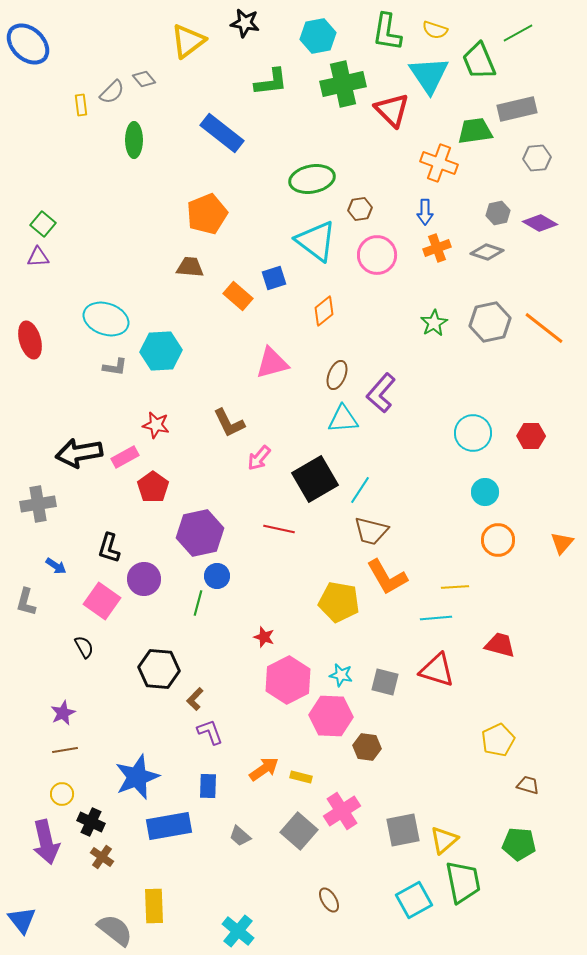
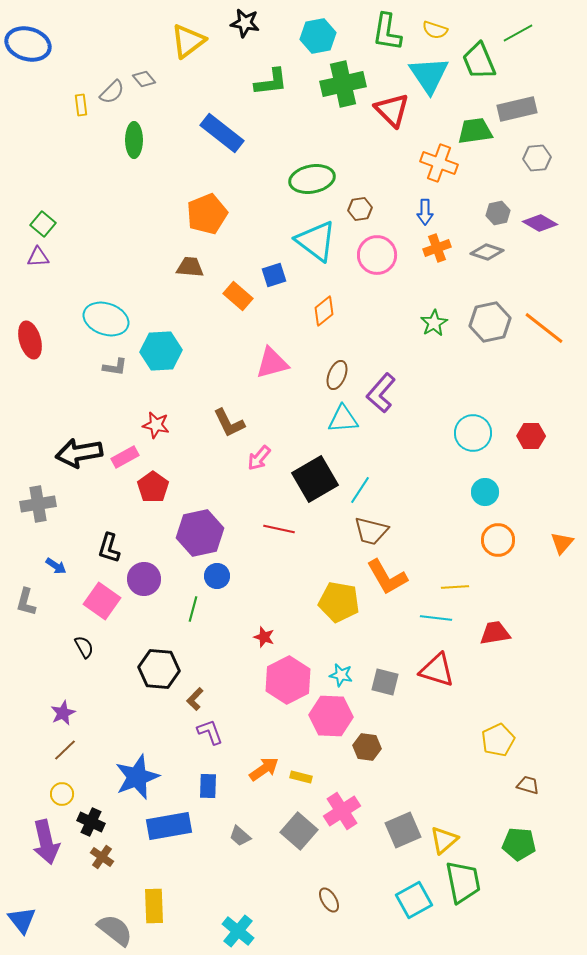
blue ellipse at (28, 44): rotated 27 degrees counterclockwise
blue square at (274, 278): moved 3 px up
green line at (198, 603): moved 5 px left, 6 px down
cyan line at (436, 618): rotated 12 degrees clockwise
red trapezoid at (500, 645): moved 5 px left, 12 px up; rotated 24 degrees counterclockwise
brown line at (65, 750): rotated 35 degrees counterclockwise
gray square at (403, 830): rotated 12 degrees counterclockwise
